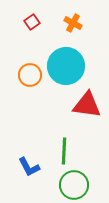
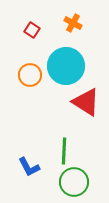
red square: moved 8 px down; rotated 21 degrees counterclockwise
red triangle: moved 1 px left, 3 px up; rotated 24 degrees clockwise
green circle: moved 3 px up
